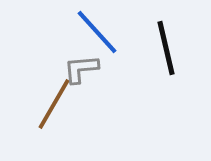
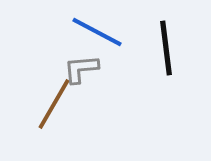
blue line: rotated 20 degrees counterclockwise
black line: rotated 6 degrees clockwise
